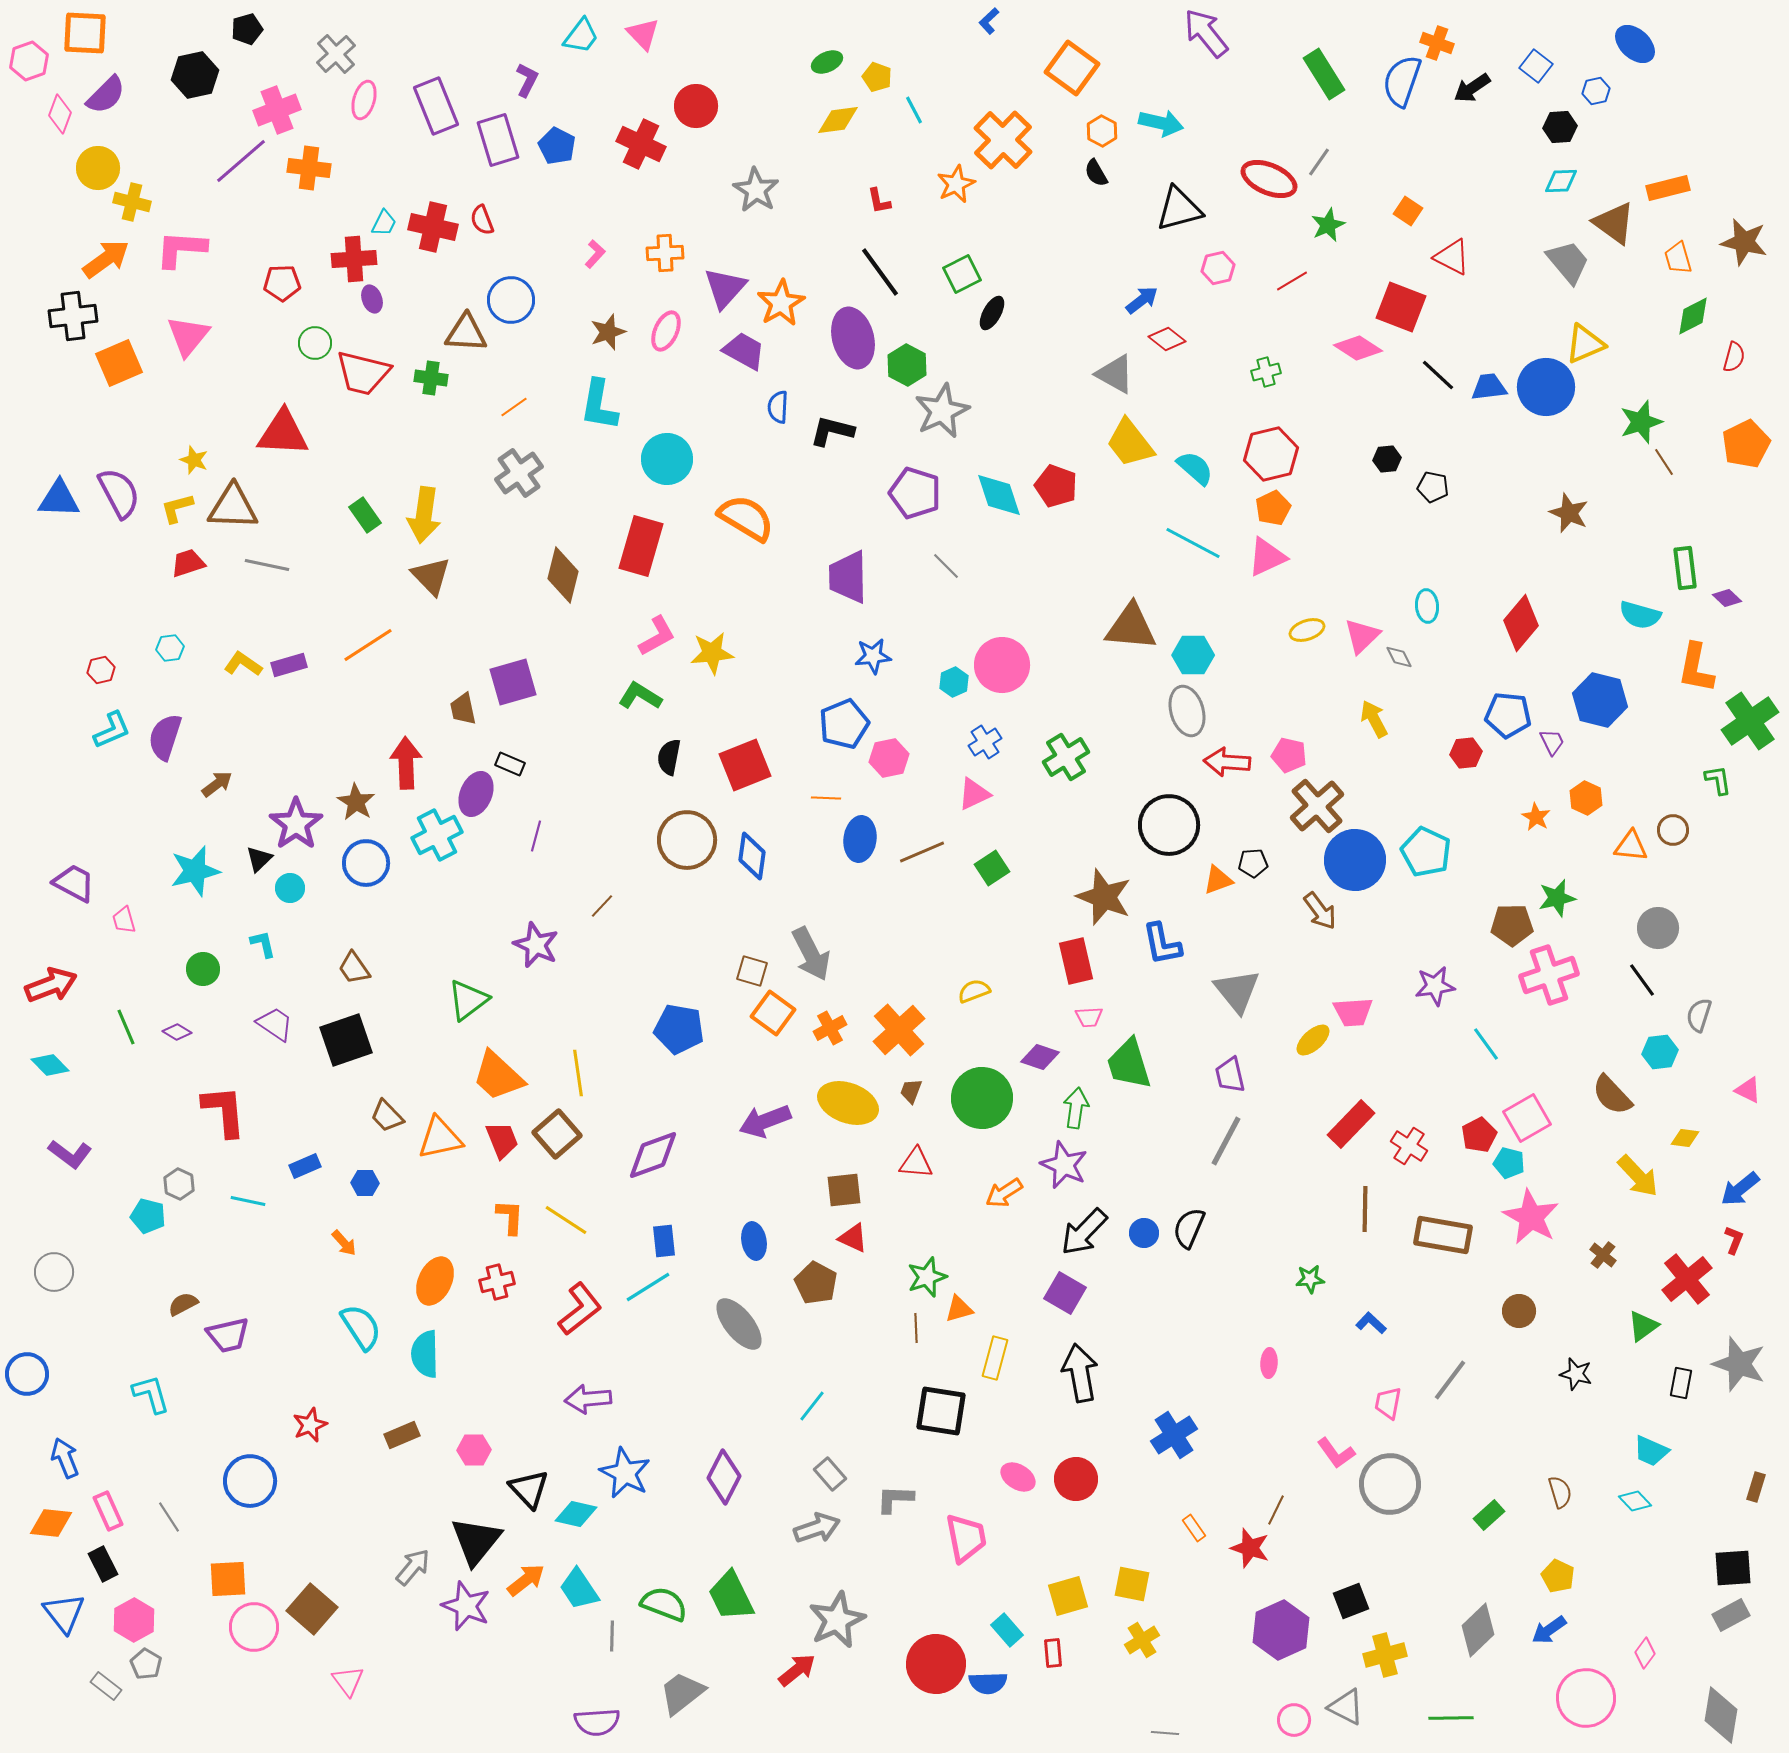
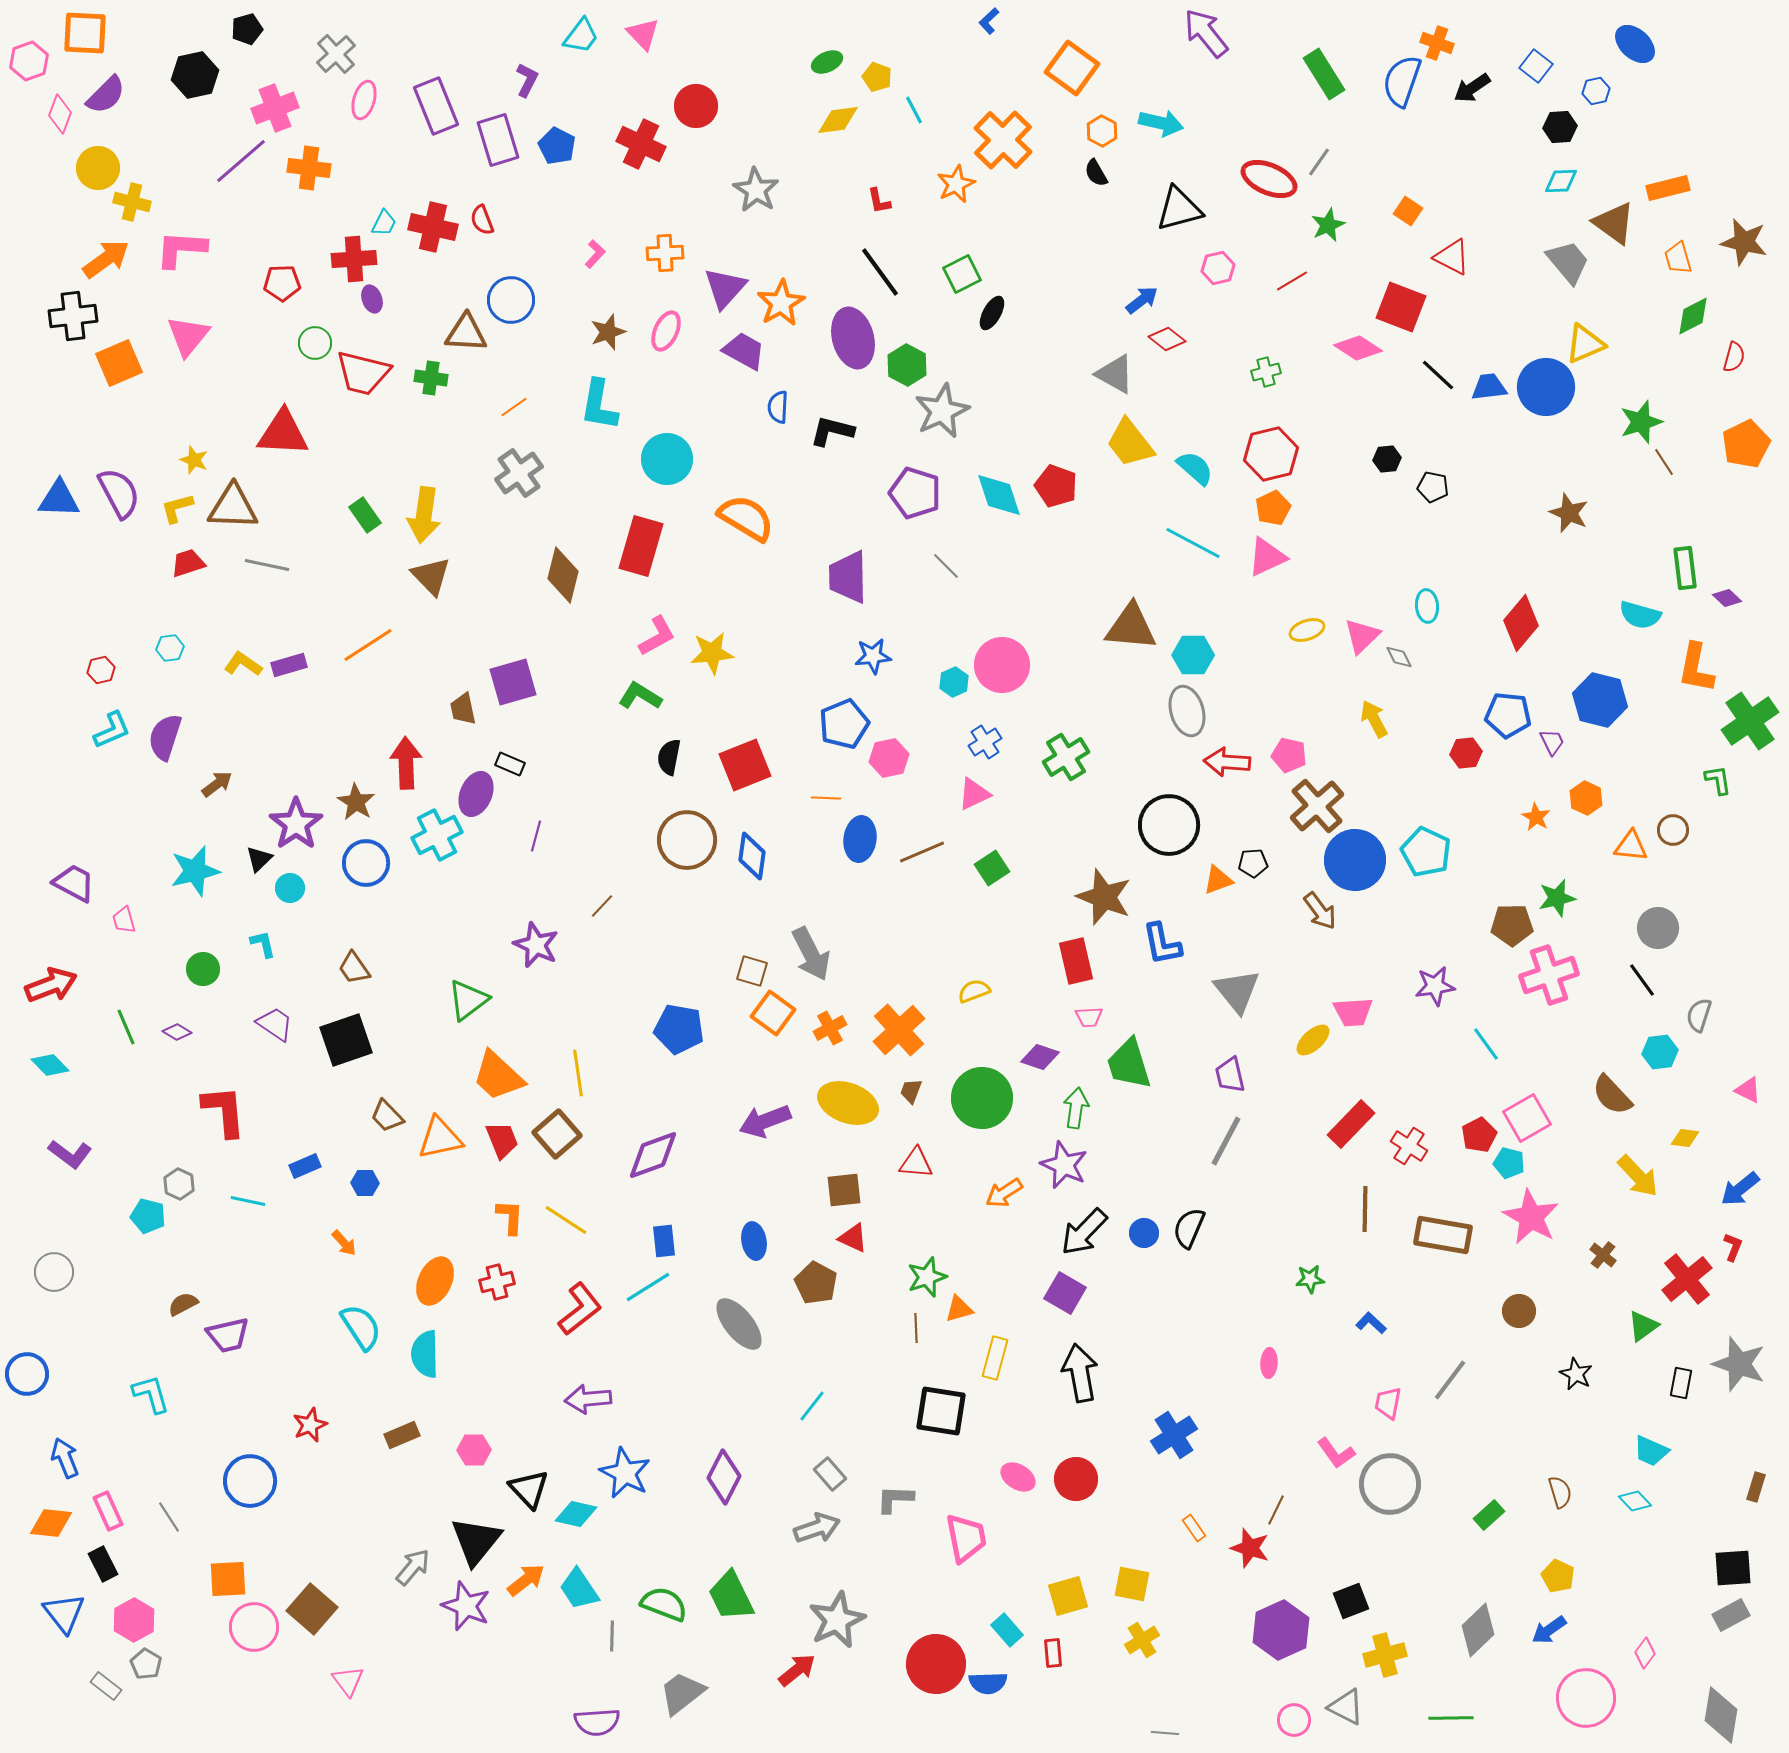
pink cross at (277, 110): moved 2 px left, 2 px up
red L-shape at (1734, 1240): moved 1 px left, 7 px down
black star at (1576, 1374): rotated 12 degrees clockwise
